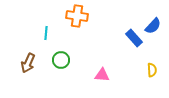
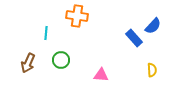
pink triangle: moved 1 px left
